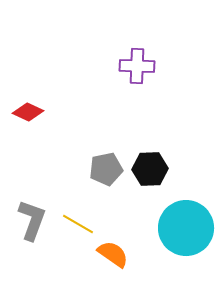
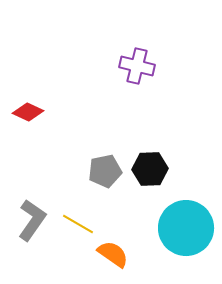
purple cross: rotated 12 degrees clockwise
gray pentagon: moved 1 px left, 2 px down
gray L-shape: rotated 15 degrees clockwise
